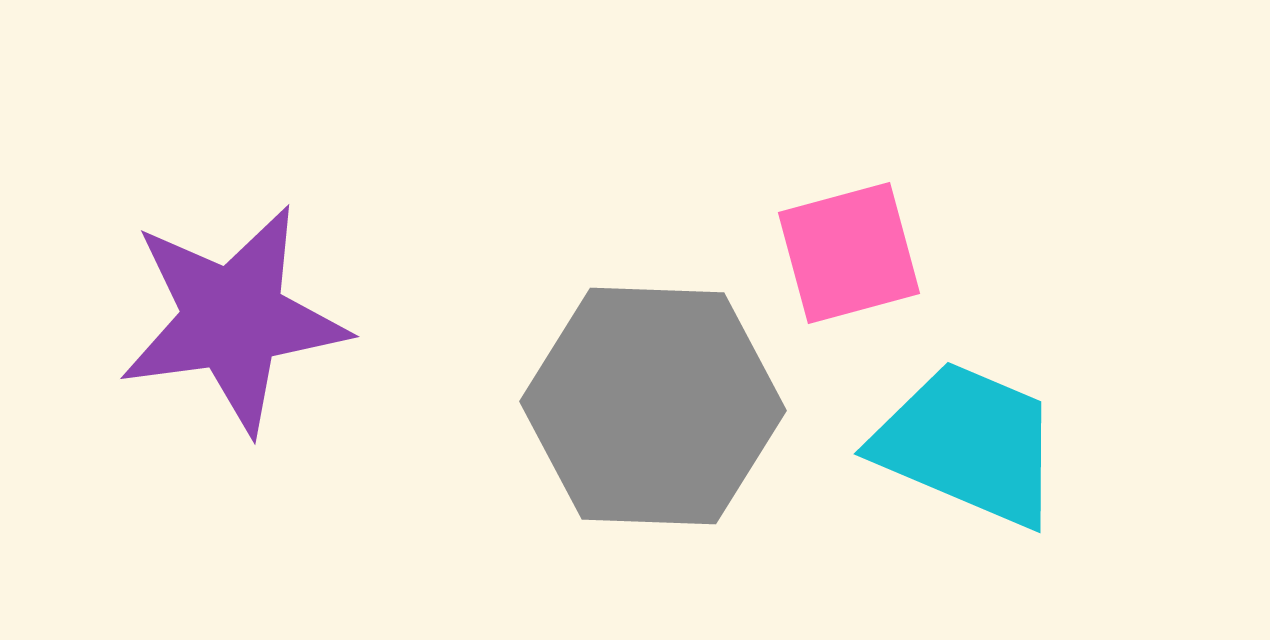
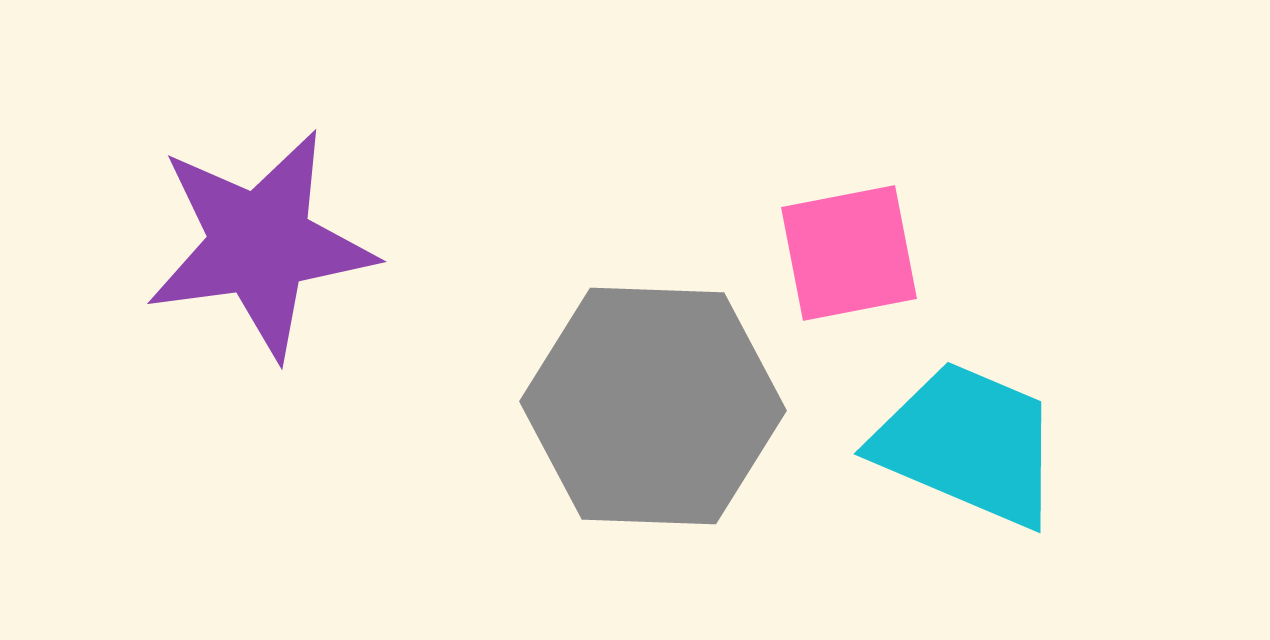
pink square: rotated 4 degrees clockwise
purple star: moved 27 px right, 75 px up
